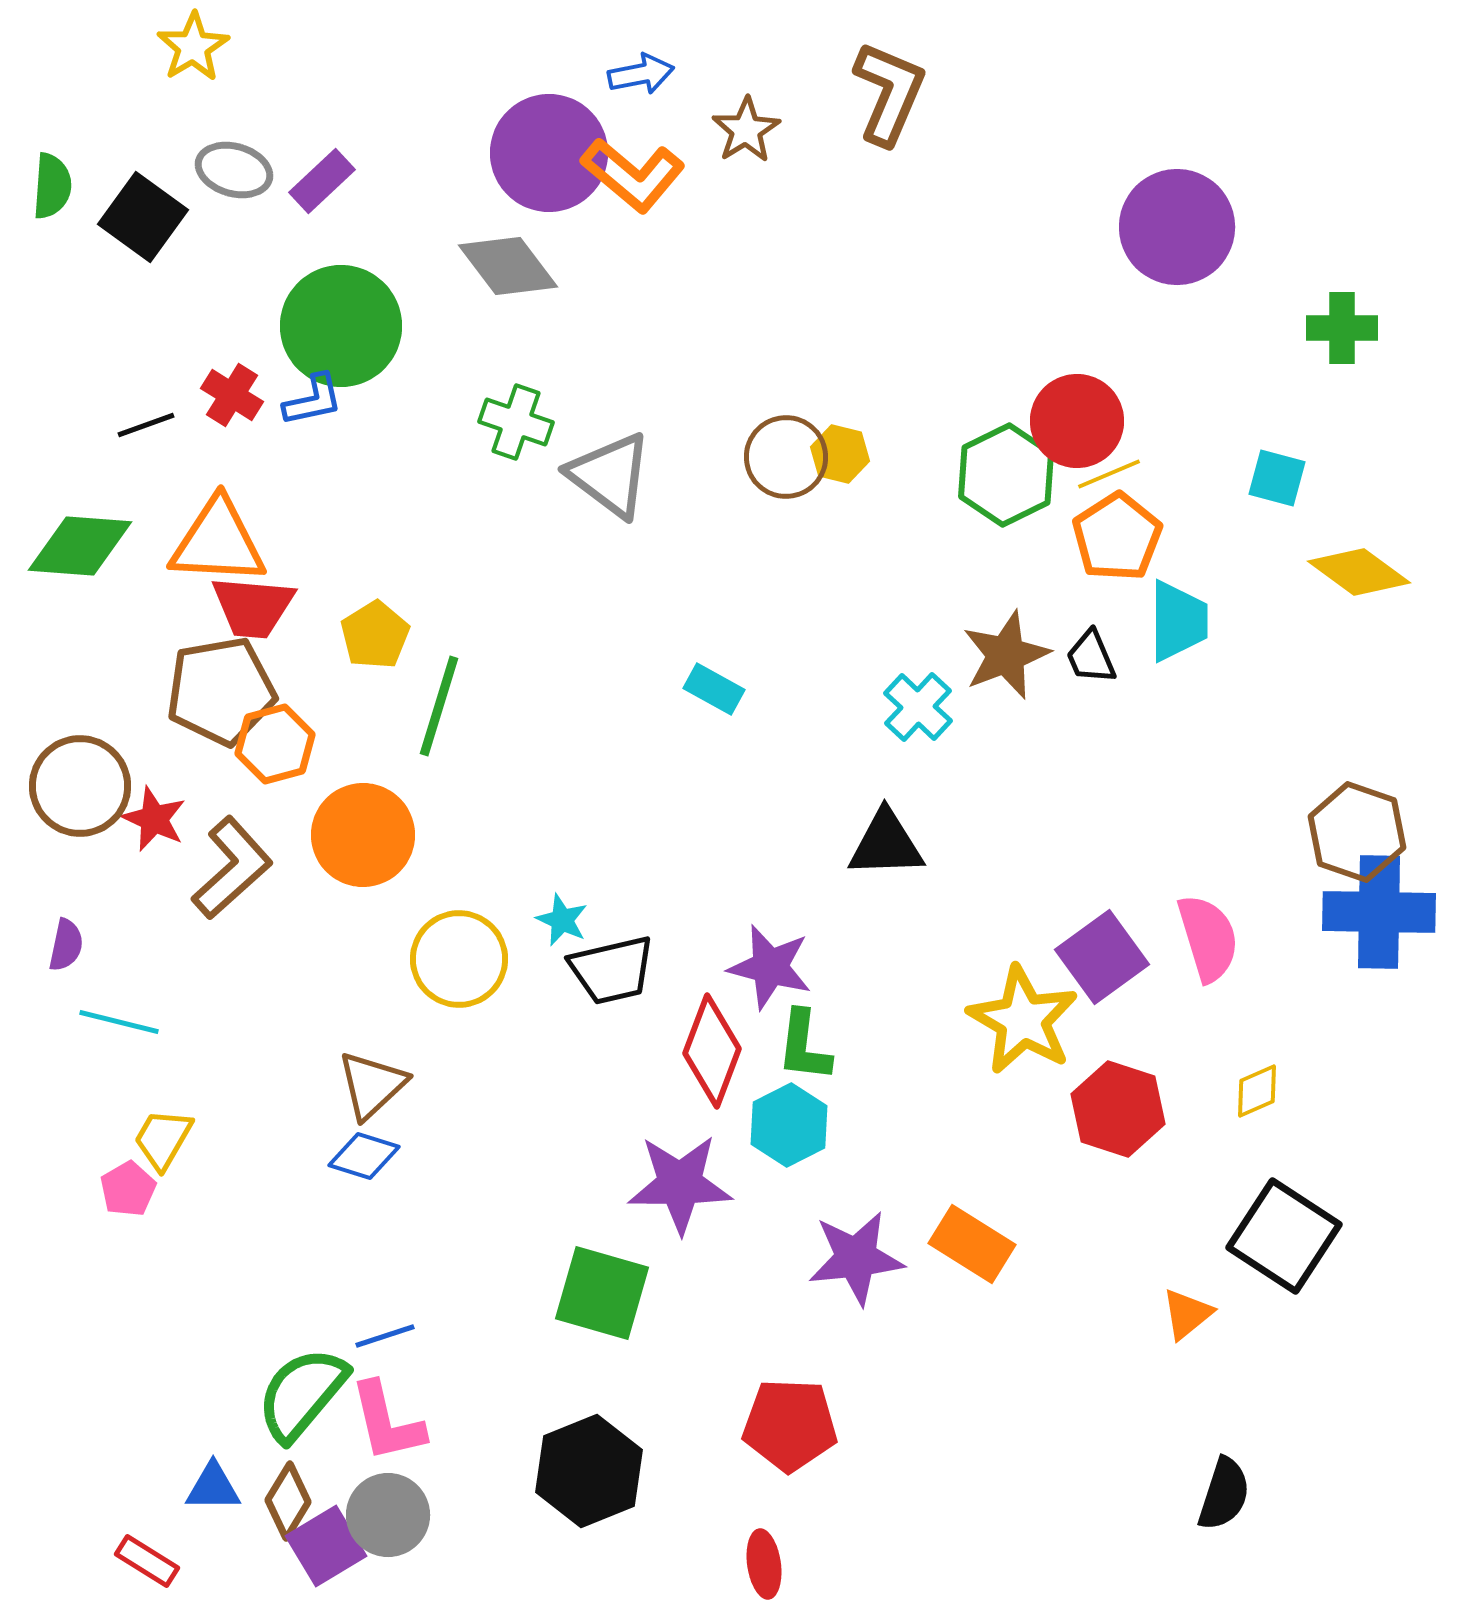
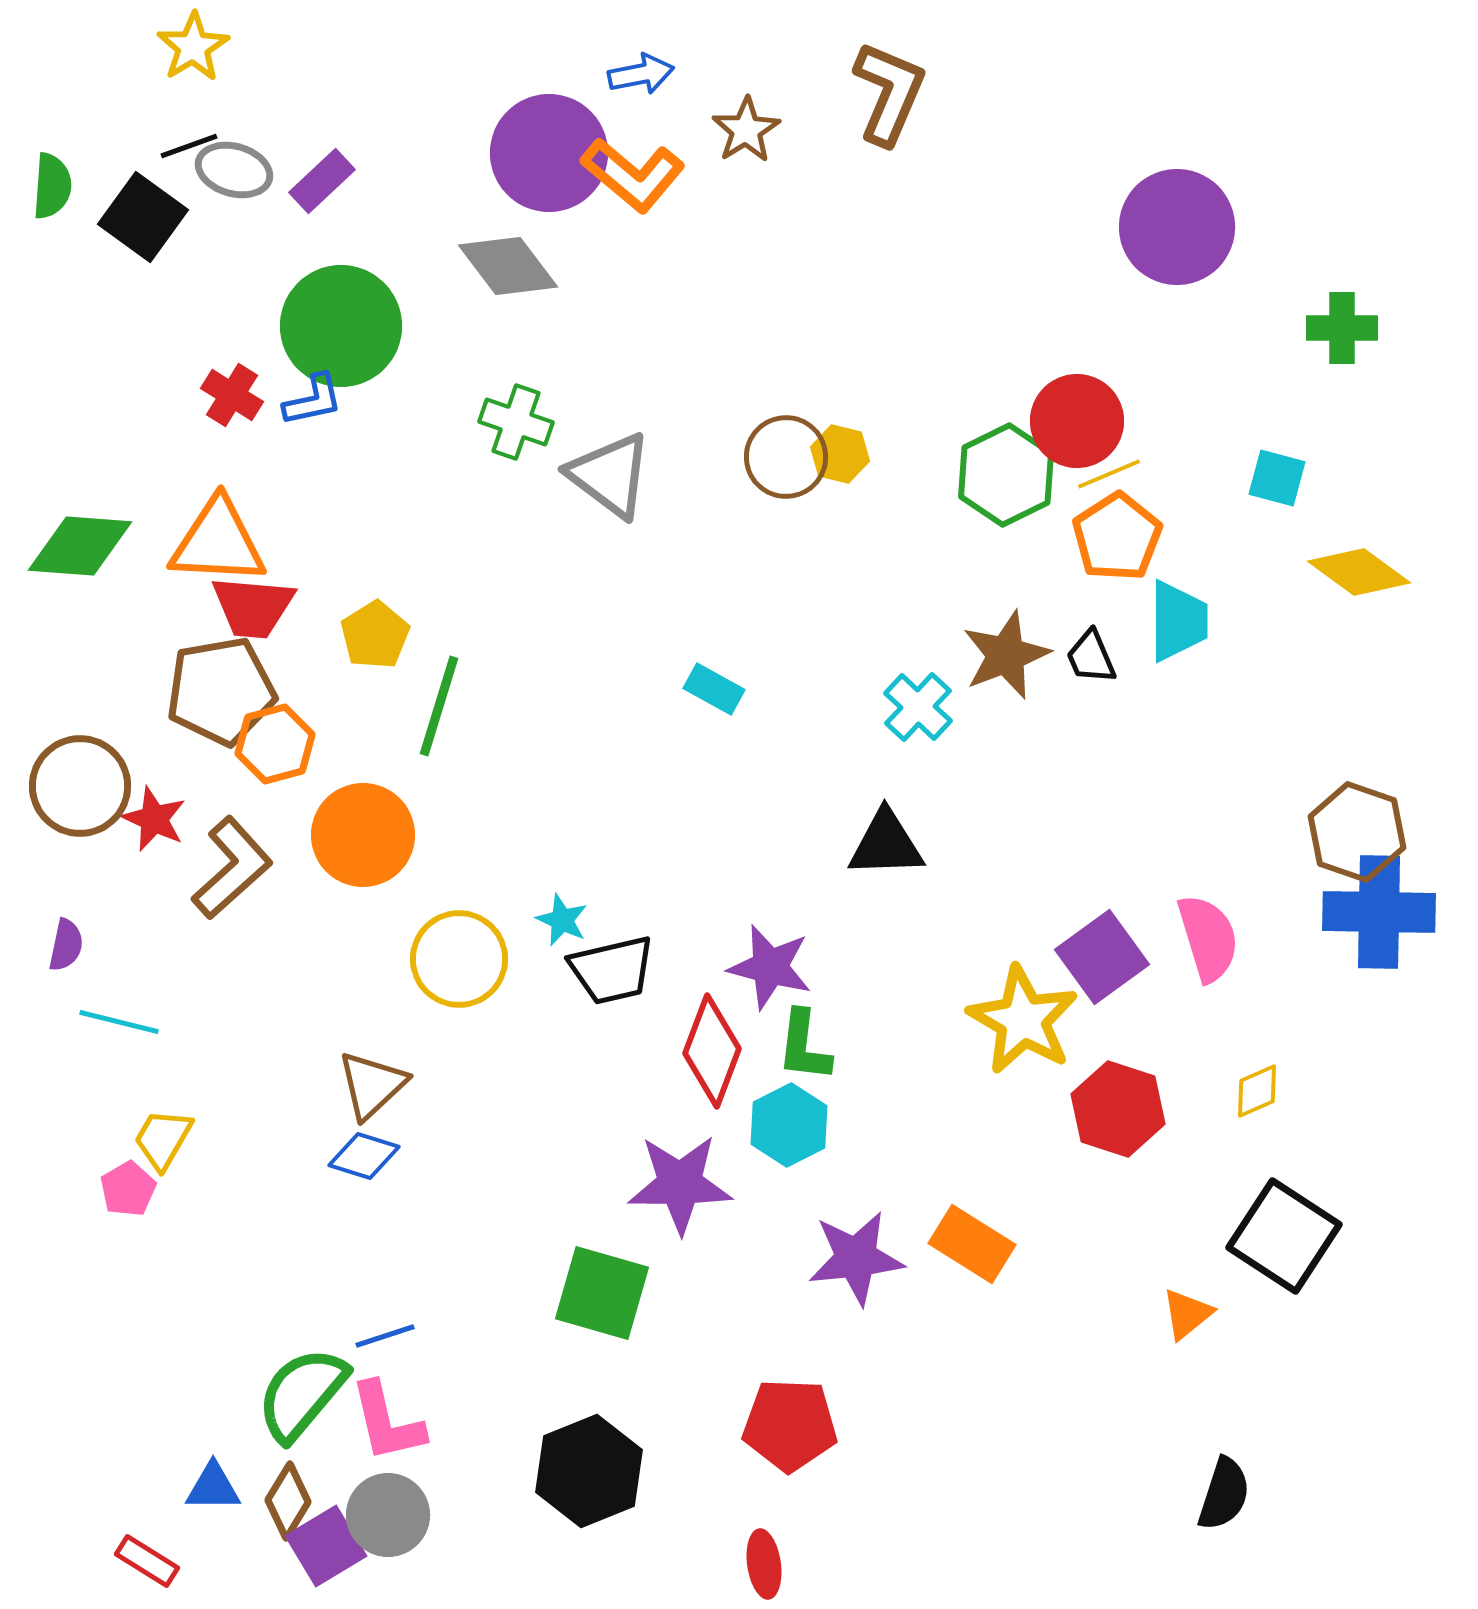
black line at (146, 425): moved 43 px right, 279 px up
